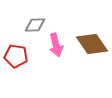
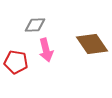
pink arrow: moved 10 px left, 5 px down
red pentagon: moved 6 px down
